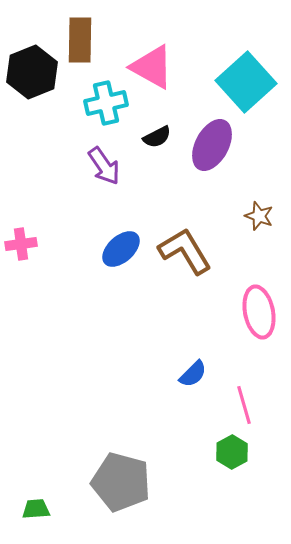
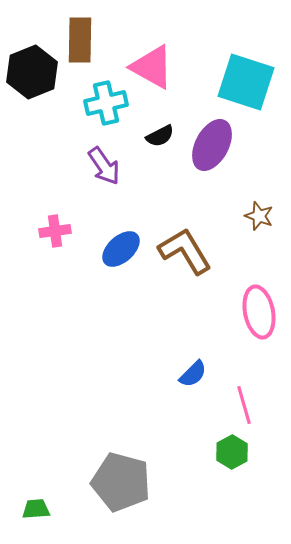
cyan square: rotated 30 degrees counterclockwise
black semicircle: moved 3 px right, 1 px up
pink cross: moved 34 px right, 13 px up
